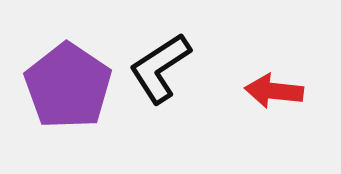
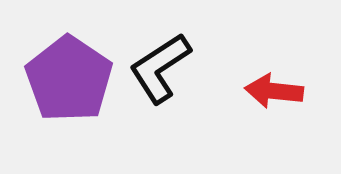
purple pentagon: moved 1 px right, 7 px up
